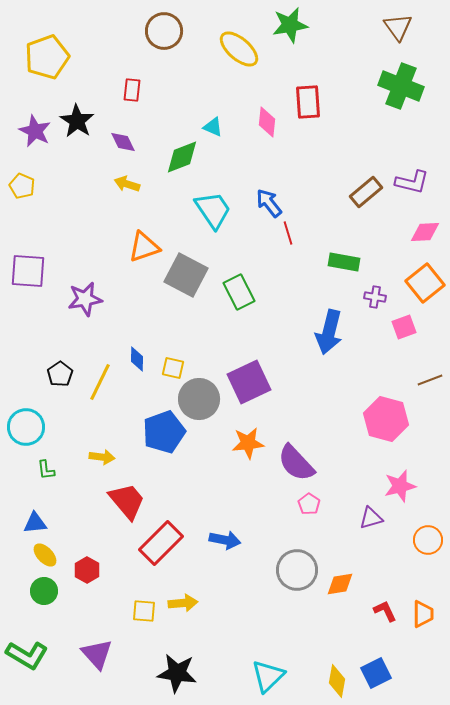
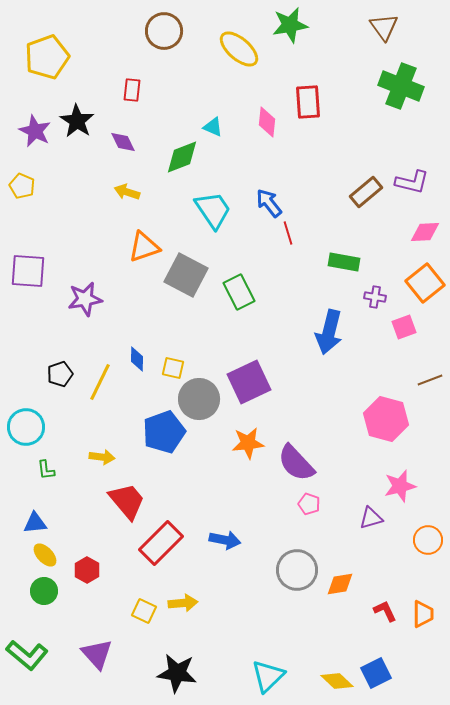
brown triangle at (398, 27): moved 14 px left
yellow arrow at (127, 184): moved 8 px down
black pentagon at (60, 374): rotated 15 degrees clockwise
pink pentagon at (309, 504): rotated 15 degrees counterclockwise
yellow square at (144, 611): rotated 20 degrees clockwise
green L-shape at (27, 655): rotated 9 degrees clockwise
yellow diamond at (337, 681): rotated 56 degrees counterclockwise
